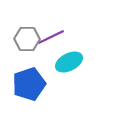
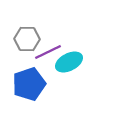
purple line: moved 3 px left, 15 px down
